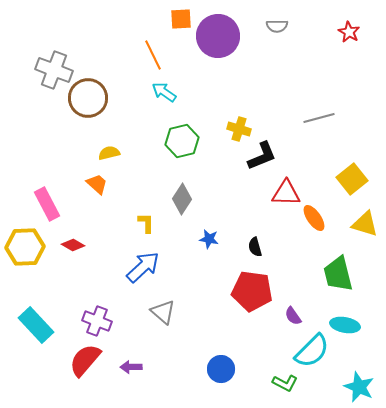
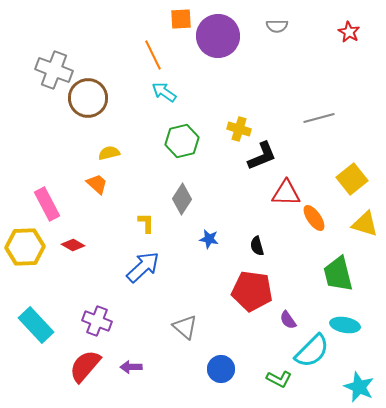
black semicircle: moved 2 px right, 1 px up
gray triangle: moved 22 px right, 15 px down
purple semicircle: moved 5 px left, 4 px down
red semicircle: moved 6 px down
green L-shape: moved 6 px left, 4 px up
